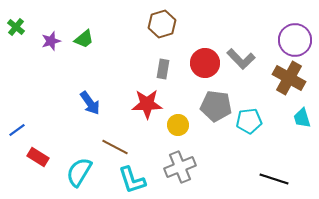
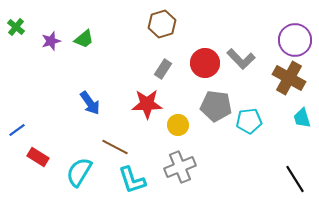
gray rectangle: rotated 24 degrees clockwise
black line: moved 21 px right; rotated 40 degrees clockwise
